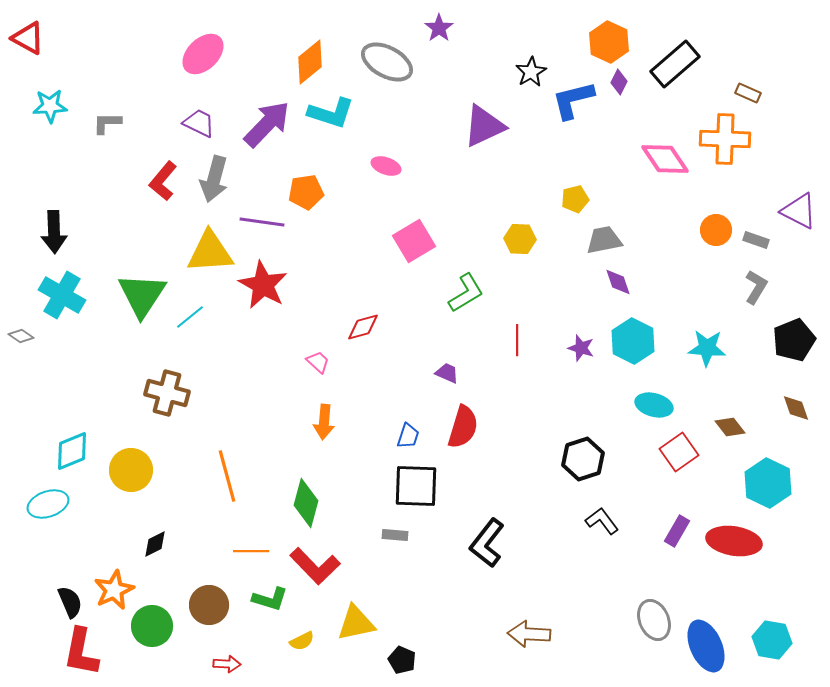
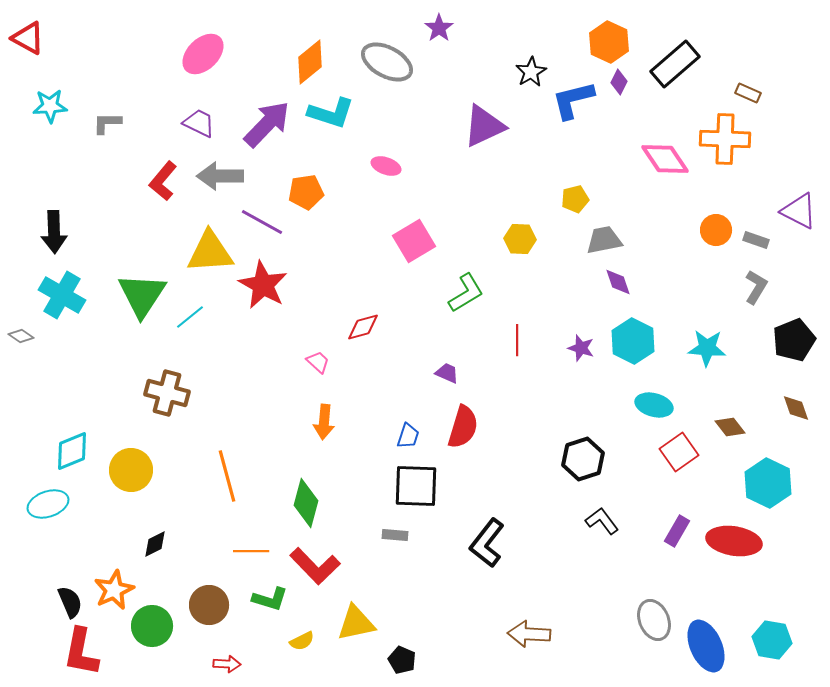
gray arrow at (214, 179): moved 6 px right, 3 px up; rotated 75 degrees clockwise
purple line at (262, 222): rotated 21 degrees clockwise
